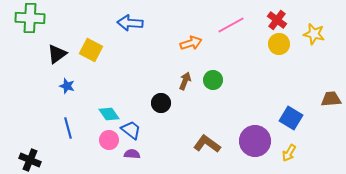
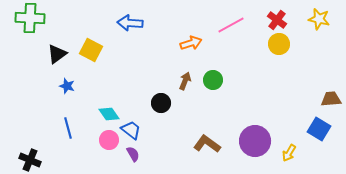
yellow star: moved 5 px right, 15 px up
blue square: moved 28 px right, 11 px down
purple semicircle: moved 1 px right; rotated 56 degrees clockwise
